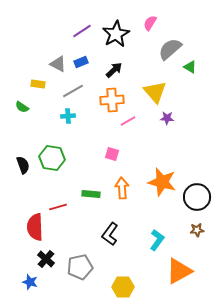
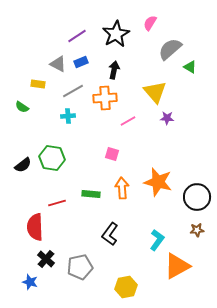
purple line: moved 5 px left, 5 px down
black arrow: rotated 36 degrees counterclockwise
orange cross: moved 7 px left, 2 px up
black semicircle: rotated 72 degrees clockwise
orange star: moved 4 px left
red line: moved 1 px left, 4 px up
orange triangle: moved 2 px left, 5 px up
yellow hexagon: moved 3 px right; rotated 10 degrees counterclockwise
